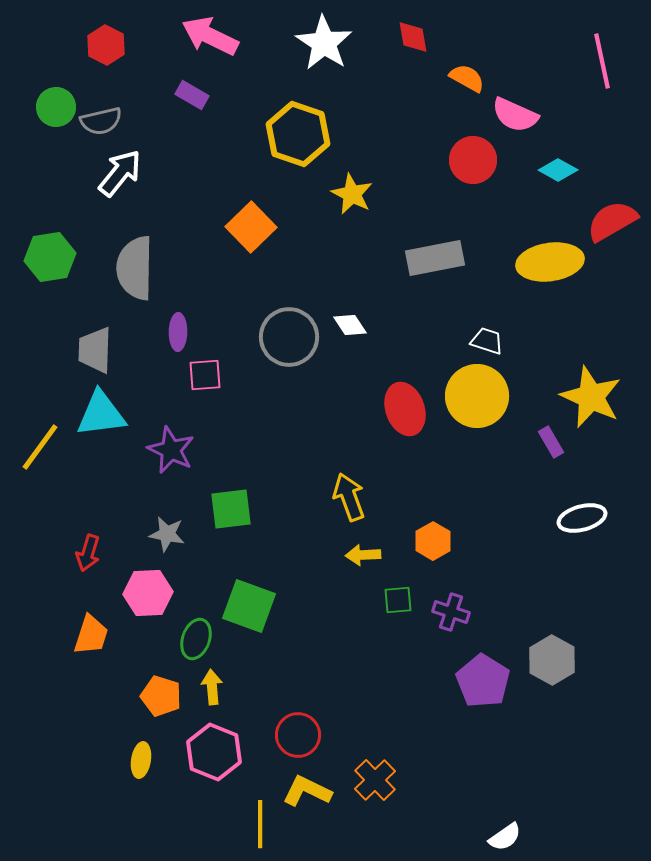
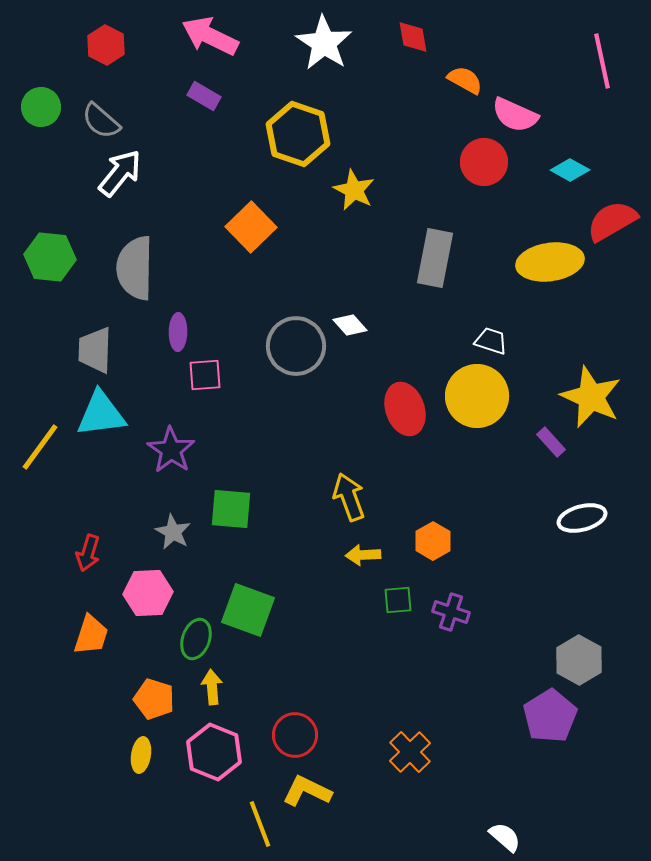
orange semicircle at (467, 78): moved 2 px left, 2 px down
purple rectangle at (192, 95): moved 12 px right, 1 px down
green circle at (56, 107): moved 15 px left
gray semicircle at (101, 121): rotated 54 degrees clockwise
red circle at (473, 160): moved 11 px right, 2 px down
cyan diamond at (558, 170): moved 12 px right
yellow star at (352, 194): moved 2 px right, 4 px up
green hexagon at (50, 257): rotated 15 degrees clockwise
gray rectangle at (435, 258): rotated 68 degrees counterclockwise
white diamond at (350, 325): rotated 8 degrees counterclockwise
gray circle at (289, 337): moved 7 px right, 9 px down
white trapezoid at (487, 341): moved 4 px right
purple rectangle at (551, 442): rotated 12 degrees counterclockwise
purple star at (171, 450): rotated 9 degrees clockwise
green square at (231, 509): rotated 12 degrees clockwise
gray star at (167, 534): moved 6 px right, 2 px up; rotated 18 degrees clockwise
green square at (249, 606): moved 1 px left, 4 px down
gray hexagon at (552, 660): moved 27 px right
purple pentagon at (483, 681): moved 67 px right, 35 px down; rotated 8 degrees clockwise
orange pentagon at (161, 696): moved 7 px left, 3 px down
red circle at (298, 735): moved 3 px left
yellow ellipse at (141, 760): moved 5 px up
orange cross at (375, 780): moved 35 px right, 28 px up
yellow line at (260, 824): rotated 21 degrees counterclockwise
white semicircle at (505, 837): rotated 104 degrees counterclockwise
